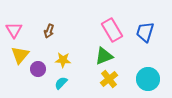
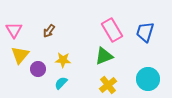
brown arrow: rotated 16 degrees clockwise
yellow cross: moved 1 px left, 6 px down
